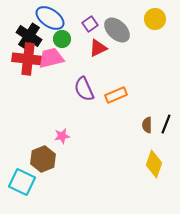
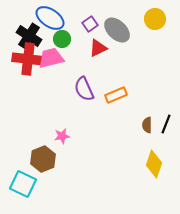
cyan square: moved 1 px right, 2 px down
